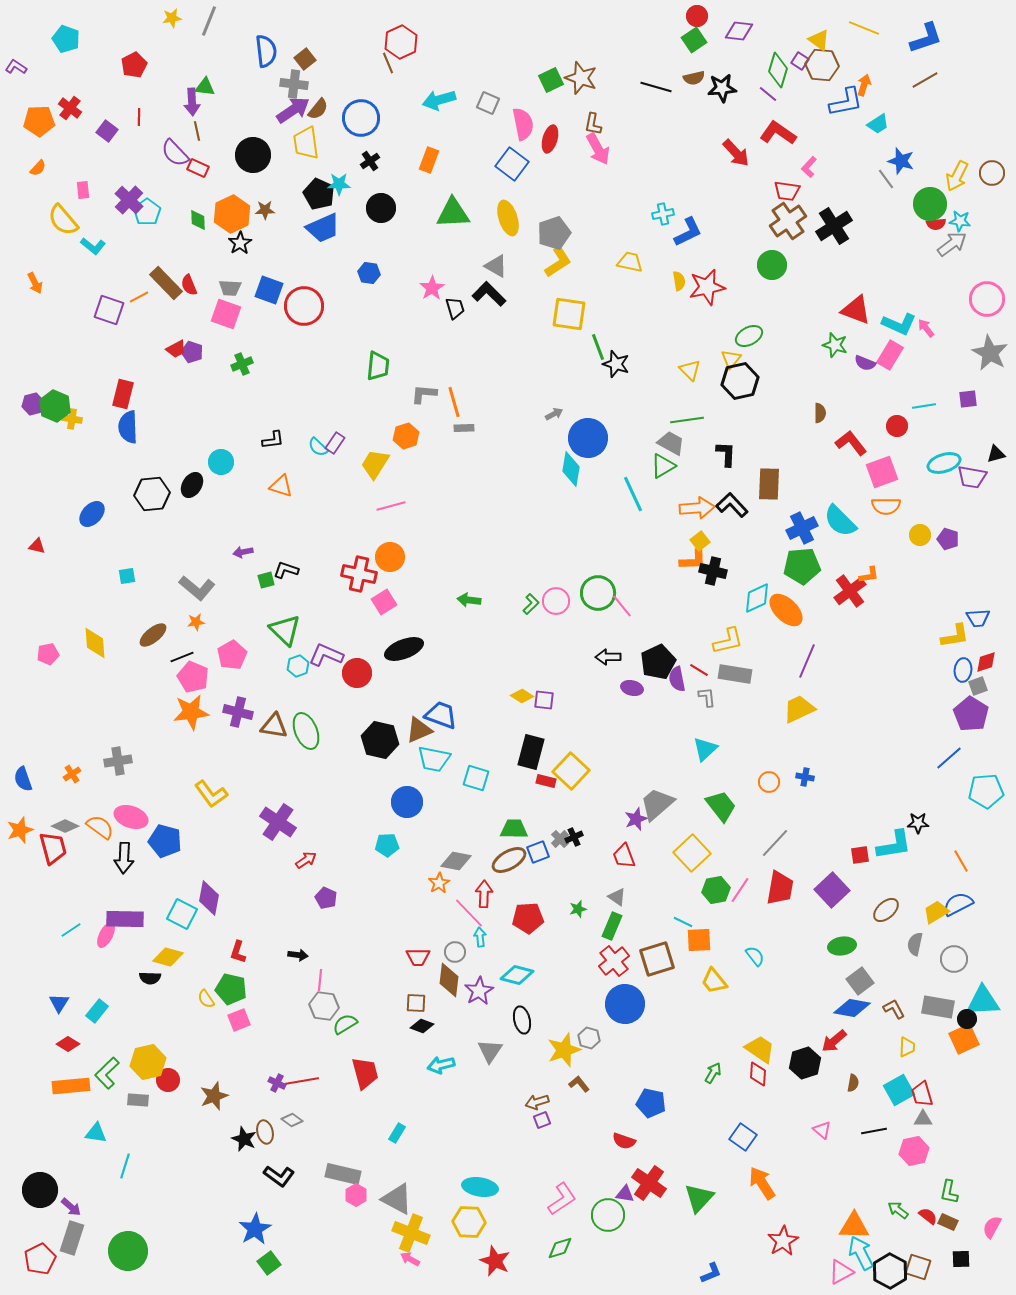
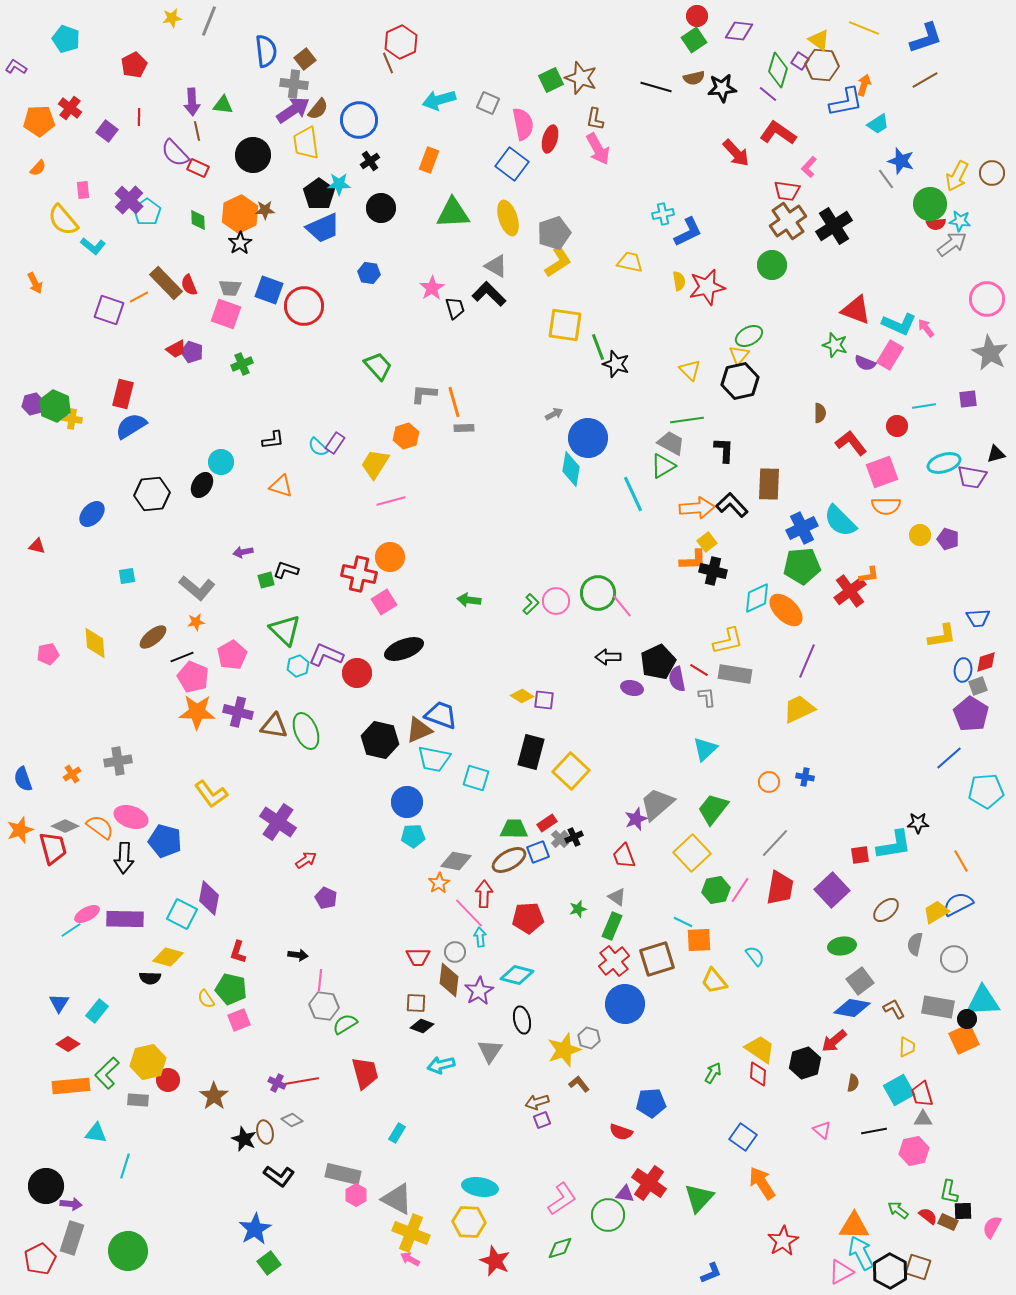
green triangle at (205, 87): moved 18 px right, 18 px down
blue circle at (361, 118): moved 2 px left, 2 px down
brown L-shape at (593, 124): moved 2 px right, 5 px up
black pentagon at (319, 194): rotated 12 degrees clockwise
orange hexagon at (232, 214): moved 8 px right
yellow square at (569, 314): moved 4 px left, 11 px down
yellow triangle at (731, 359): moved 8 px right, 4 px up
green trapezoid at (378, 366): rotated 48 degrees counterclockwise
blue semicircle at (128, 427): moved 3 px right, 1 px up; rotated 60 degrees clockwise
black L-shape at (726, 454): moved 2 px left, 4 px up
black ellipse at (192, 485): moved 10 px right
pink line at (391, 506): moved 5 px up
yellow square at (700, 541): moved 7 px right, 1 px down
brown ellipse at (153, 635): moved 2 px down
yellow L-shape at (955, 636): moved 13 px left
orange star at (191, 712): moved 6 px right; rotated 9 degrees clockwise
red rectangle at (546, 781): moved 1 px right, 42 px down; rotated 48 degrees counterclockwise
green trapezoid at (721, 806): moved 8 px left, 3 px down; rotated 104 degrees counterclockwise
cyan pentagon at (387, 845): moved 26 px right, 9 px up
pink ellipse at (106, 935): moved 19 px left, 21 px up; rotated 35 degrees clockwise
brown star at (214, 1096): rotated 16 degrees counterclockwise
blue pentagon at (651, 1103): rotated 16 degrees counterclockwise
red semicircle at (624, 1141): moved 3 px left, 9 px up
black circle at (40, 1190): moved 6 px right, 4 px up
purple arrow at (71, 1207): moved 3 px up; rotated 35 degrees counterclockwise
black square at (961, 1259): moved 2 px right, 48 px up
